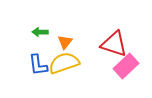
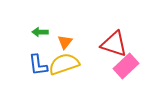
yellow semicircle: moved 1 px down
